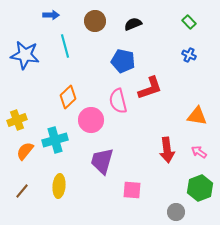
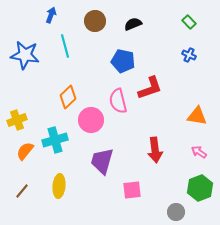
blue arrow: rotated 70 degrees counterclockwise
red arrow: moved 12 px left
pink square: rotated 12 degrees counterclockwise
